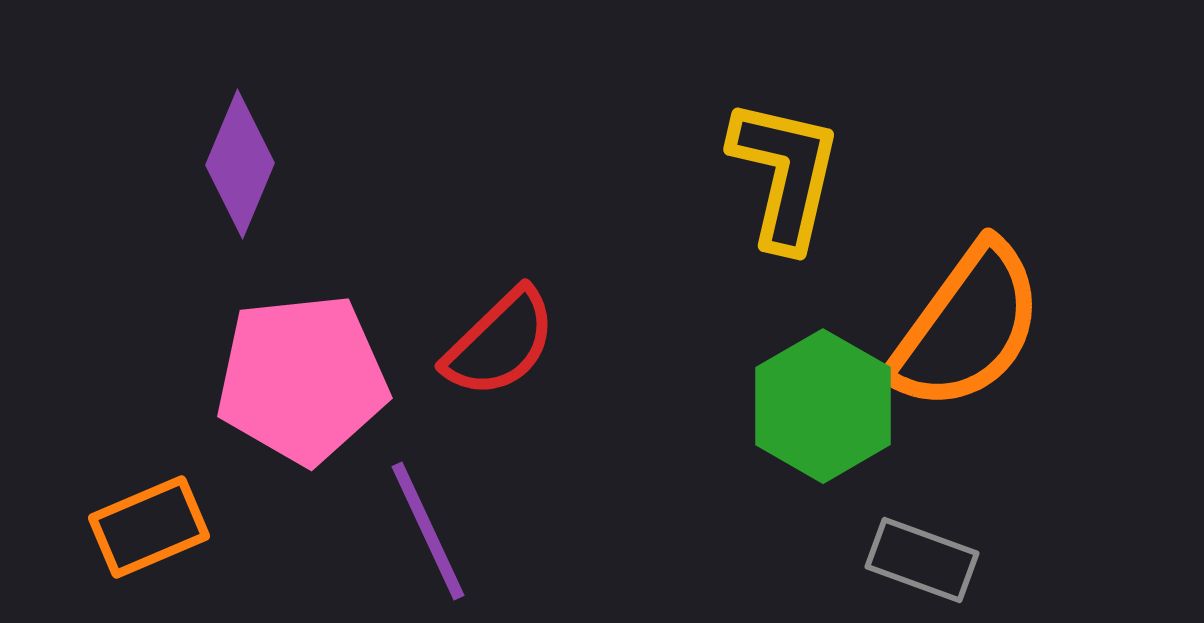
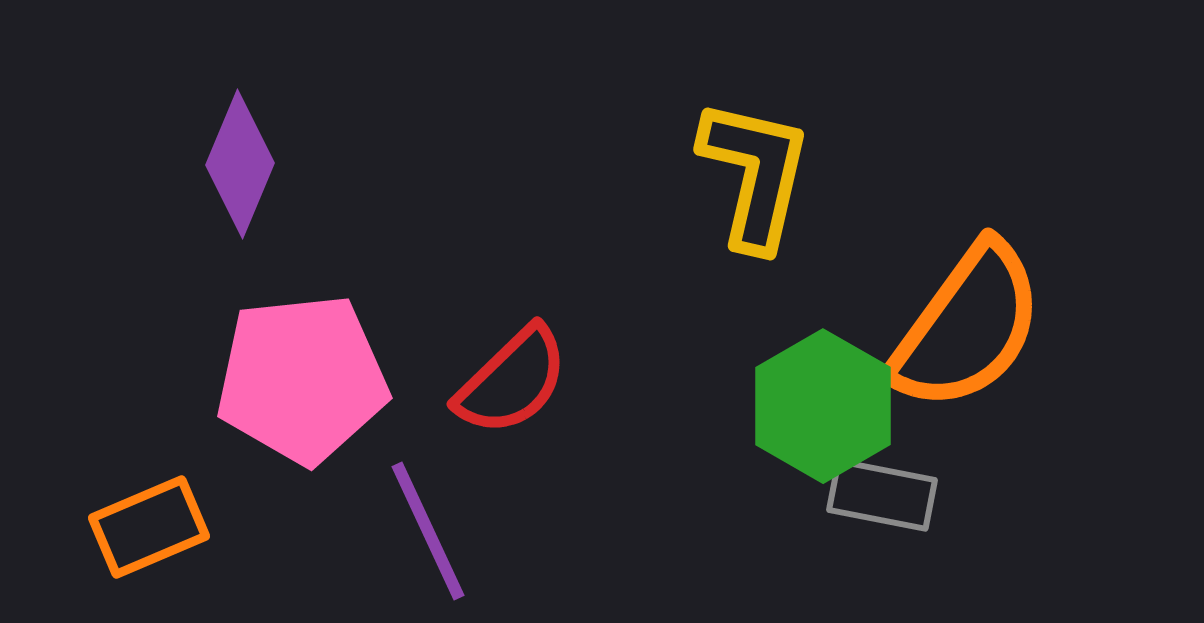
yellow L-shape: moved 30 px left
red semicircle: moved 12 px right, 38 px down
gray rectangle: moved 40 px left, 65 px up; rotated 9 degrees counterclockwise
